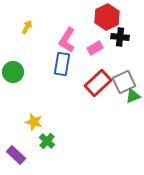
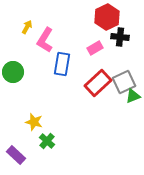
pink L-shape: moved 22 px left
